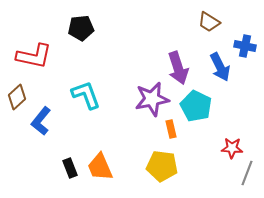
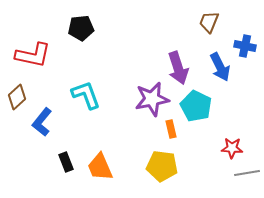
brown trapezoid: rotated 80 degrees clockwise
red L-shape: moved 1 px left, 1 px up
blue L-shape: moved 1 px right, 1 px down
black rectangle: moved 4 px left, 6 px up
gray line: rotated 60 degrees clockwise
